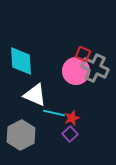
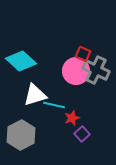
cyan diamond: rotated 44 degrees counterclockwise
gray cross: moved 1 px right, 2 px down
white triangle: rotated 40 degrees counterclockwise
cyan line: moved 8 px up
purple square: moved 12 px right
